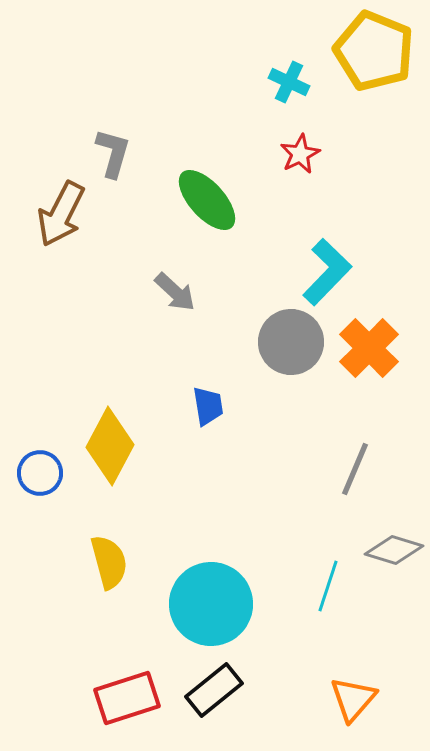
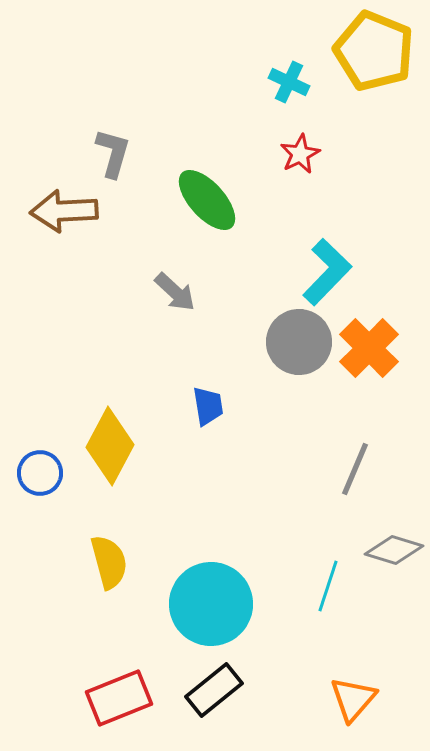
brown arrow: moved 3 px right, 3 px up; rotated 60 degrees clockwise
gray circle: moved 8 px right
red rectangle: moved 8 px left; rotated 4 degrees counterclockwise
